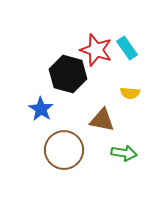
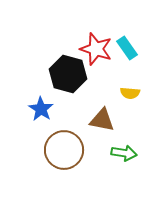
red star: moved 1 px up
